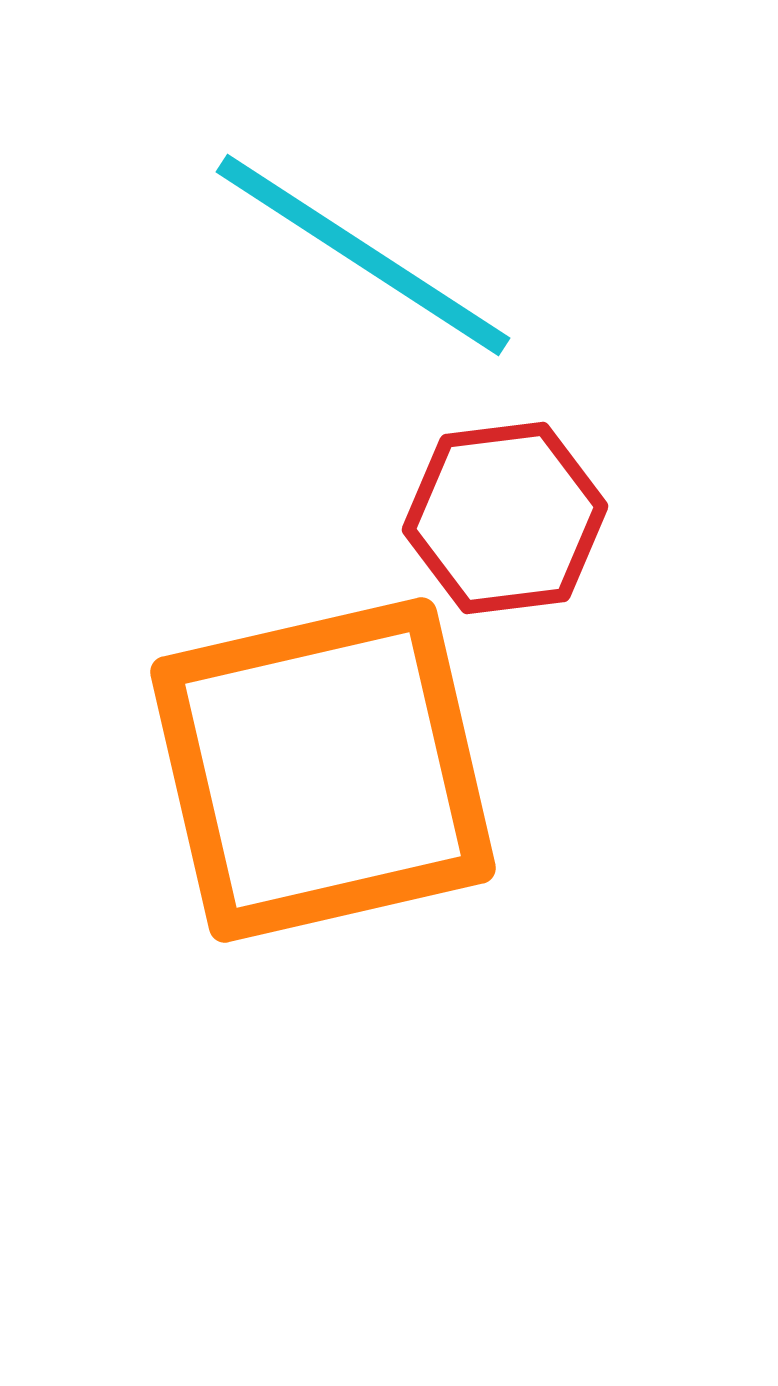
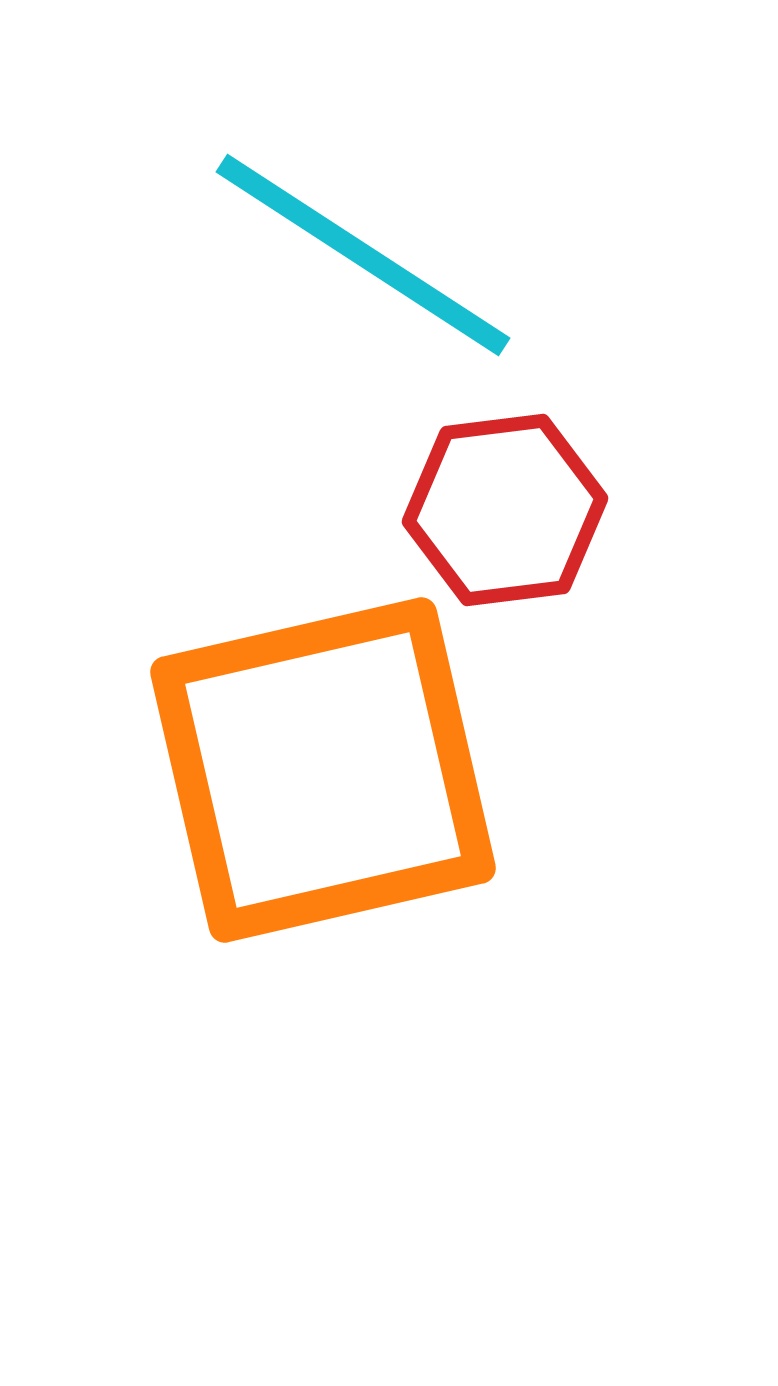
red hexagon: moved 8 px up
